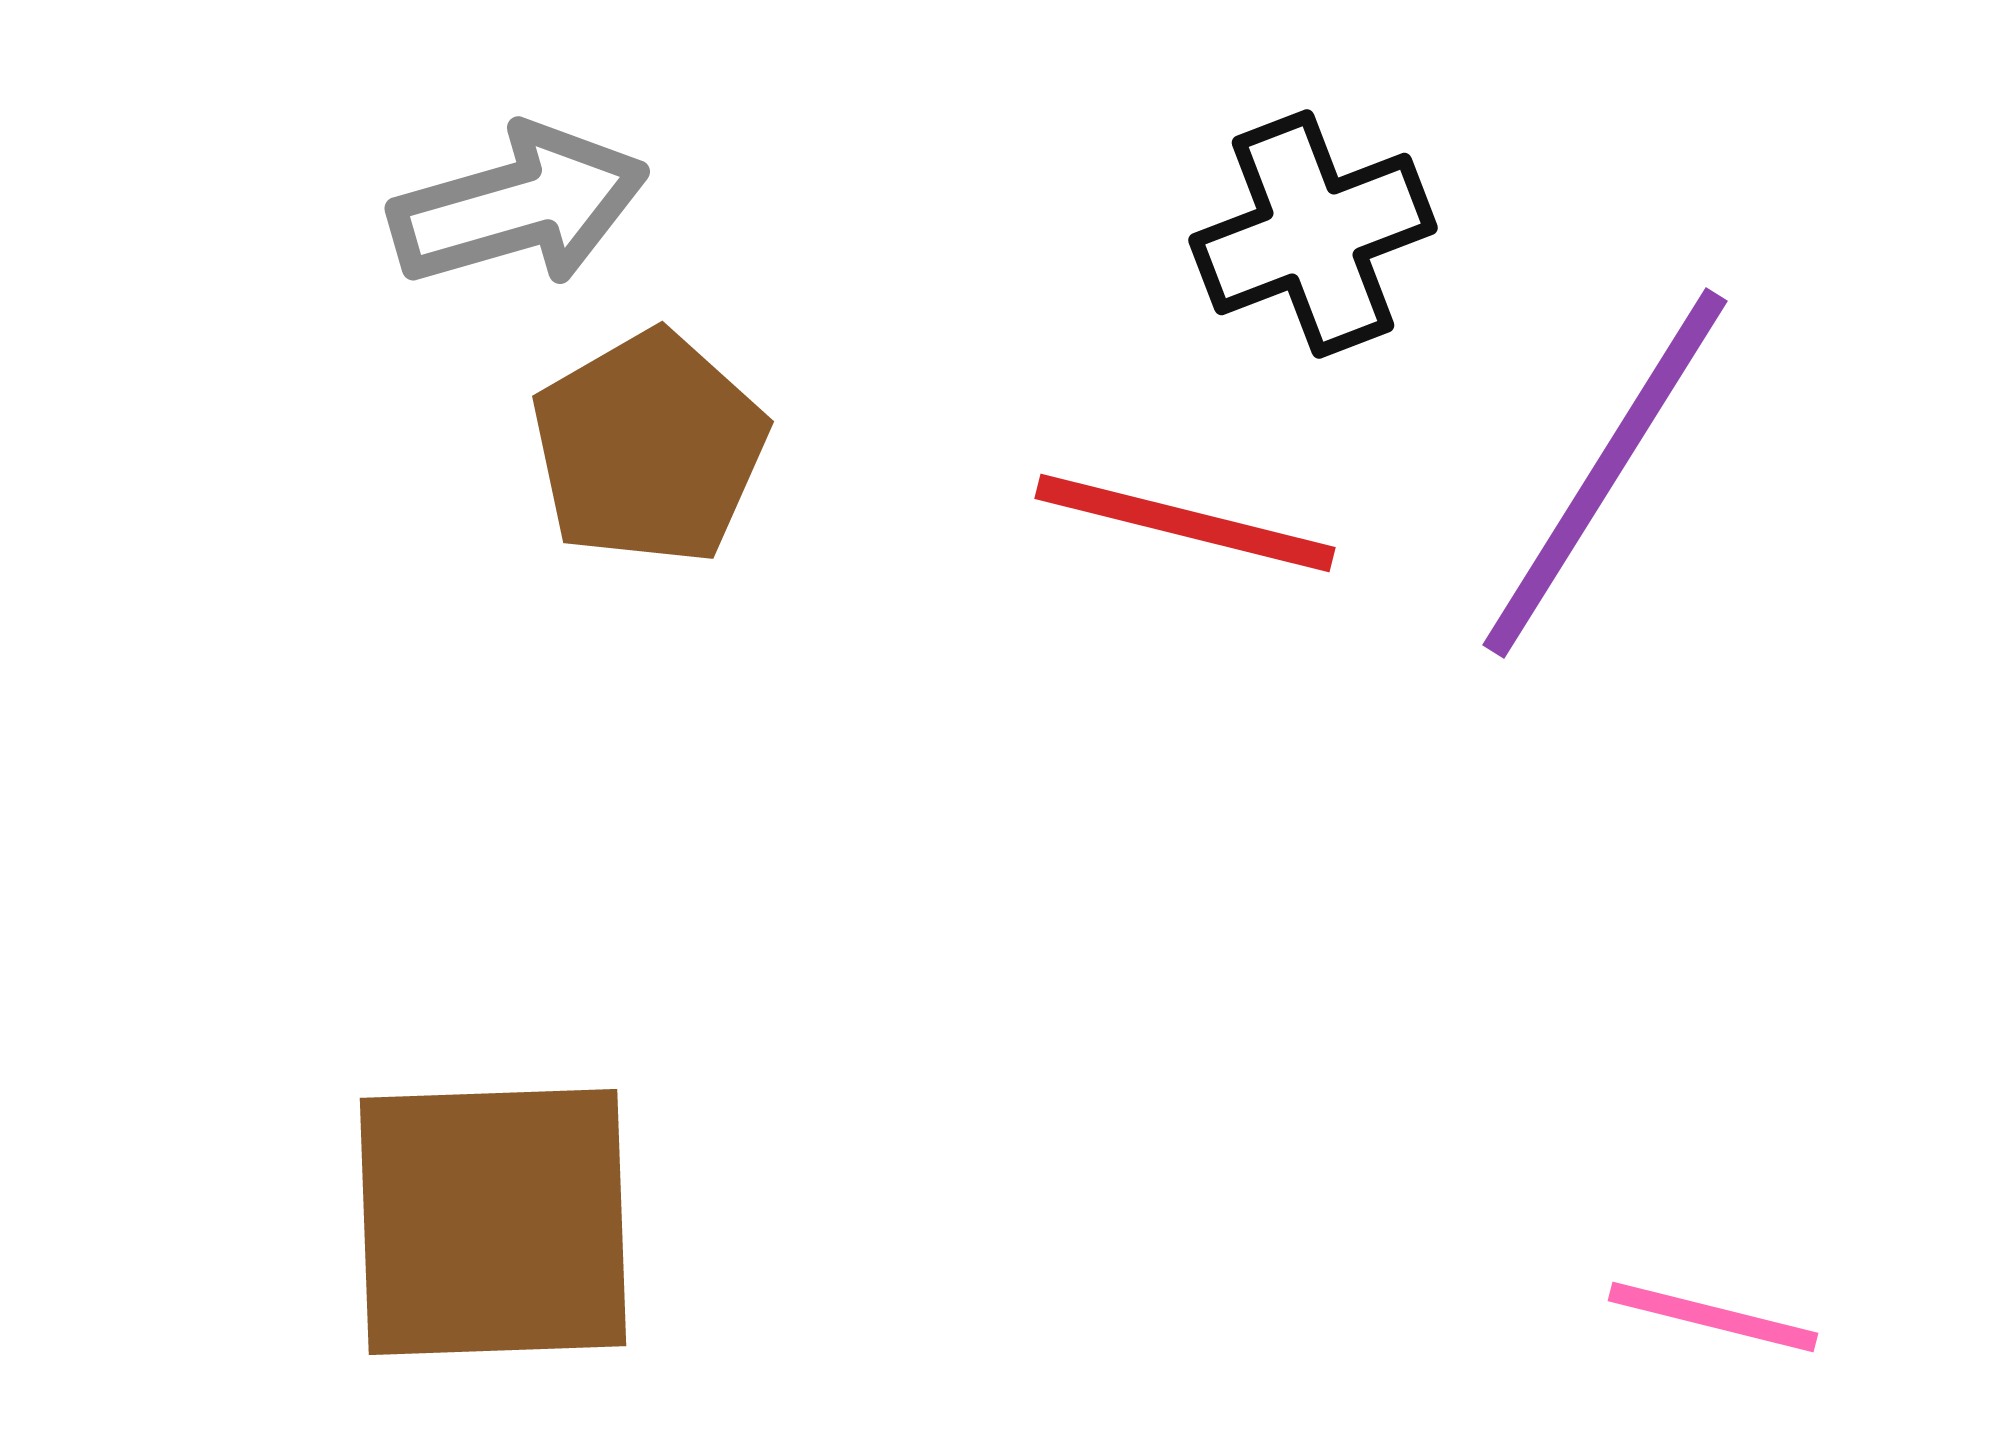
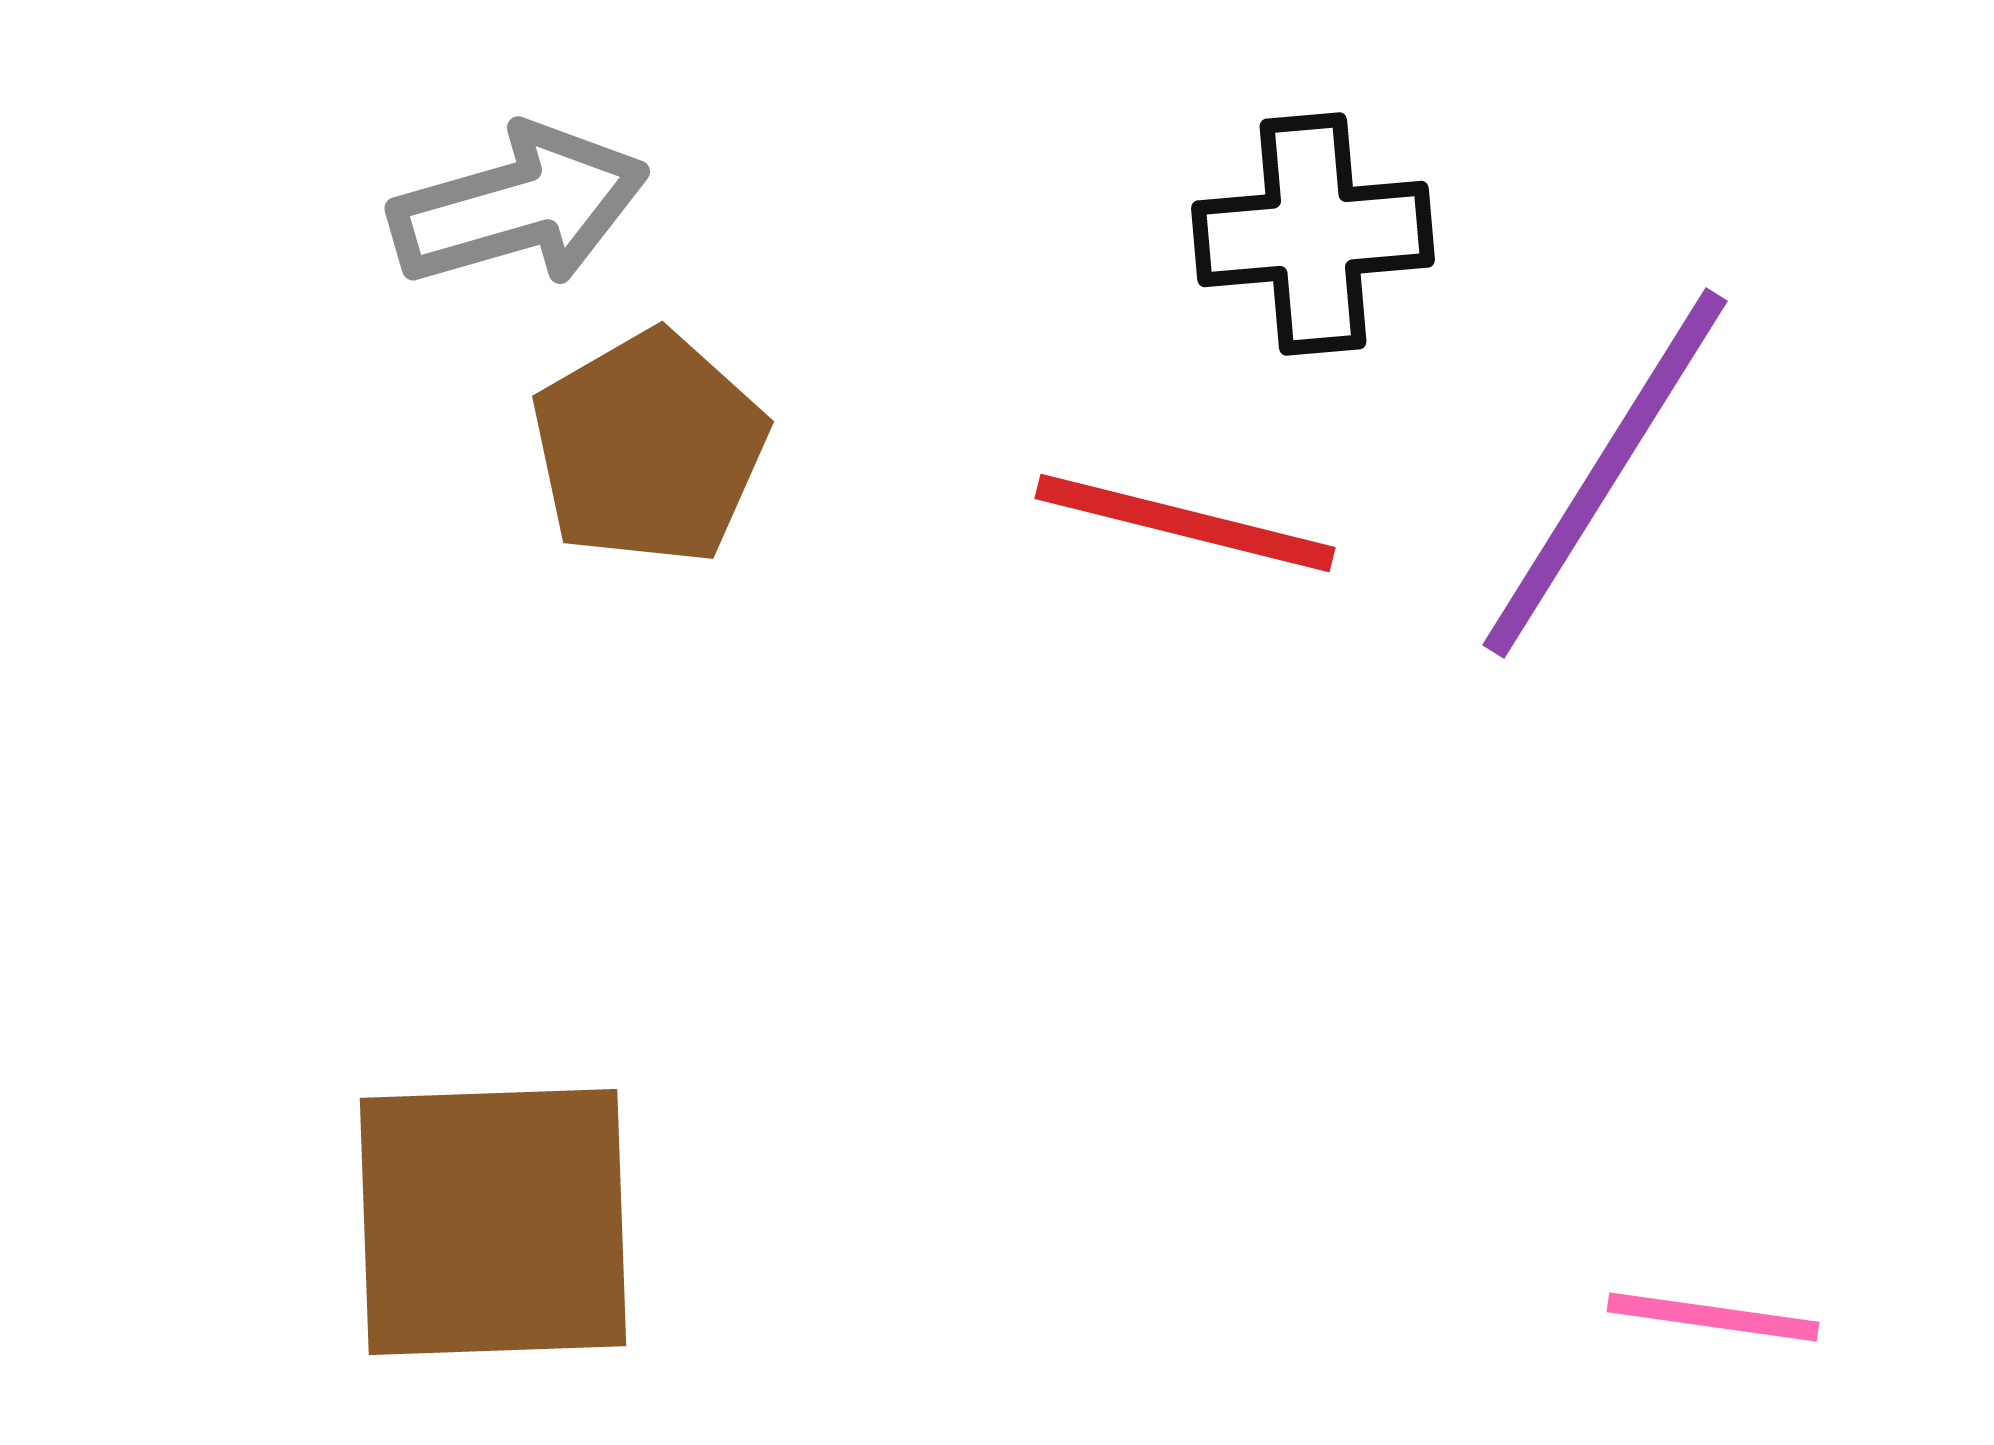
black cross: rotated 16 degrees clockwise
pink line: rotated 6 degrees counterclockwise
